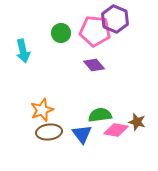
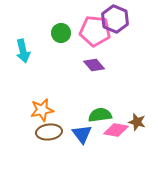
orange star: rotated 10 degrees clockwise
